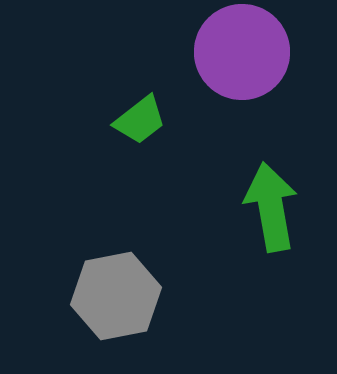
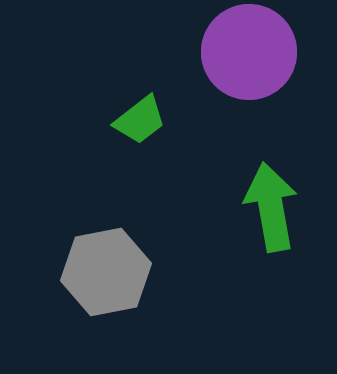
purple circle: moved 7 px right
gray hexagon: moved 10 px left, 24 px up
